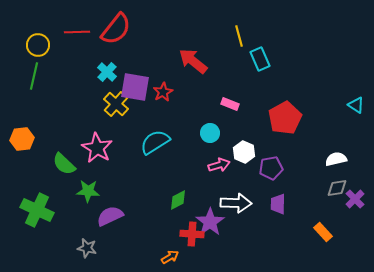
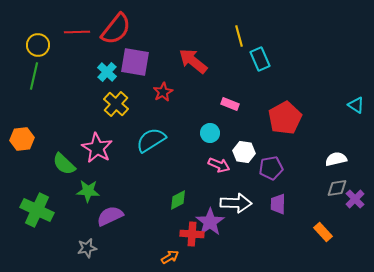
purple square: moved 25 px up
cyan semicircle: moved 4 px left, 2 px up
white hexagon: rotated 15 degrees counterclockwise
pink arrow: rotated 40 degrees clockwise
gray star: rotated 24 degrees counterclockwise
